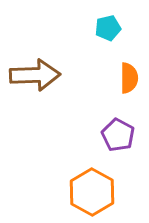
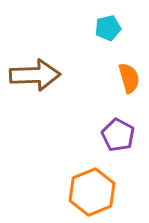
orange semicircle: rotated 16 degrees counterclockwise
orange hexagon: rotated 9 degrees clockwise
